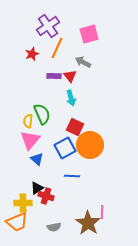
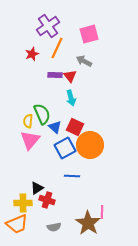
gray arrow: moved 1 px right, 1 px up
purple rectangle: moved 1 px right, 1 px up
blue triangle: moved 18 px right, 32 px up
red cross: moved 1 px right, 4 px down
orange trapezoid: moved 2 px down
